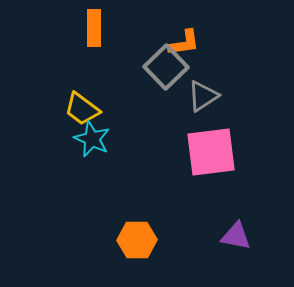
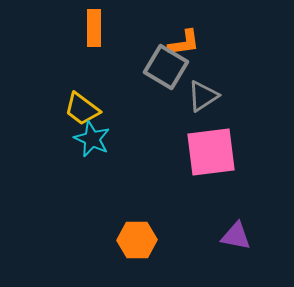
gray square: rotated 15 degrees counterclockwise
